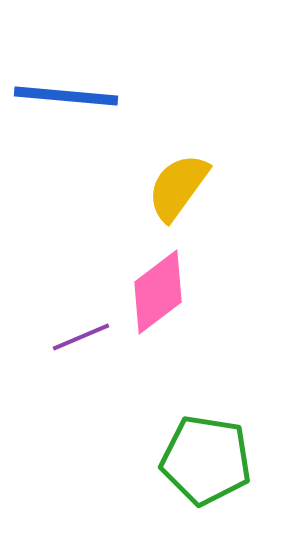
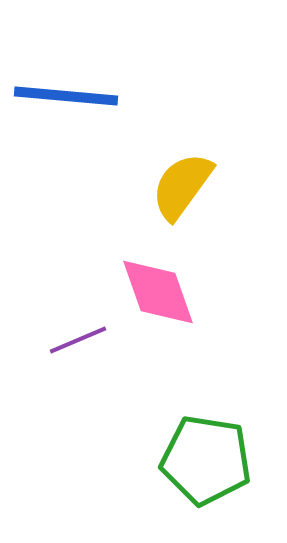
yellow semicircle: moved 4 px right, 1 px up
pink diamond: rotated 72 degrees counterclockwise
purple line: moved 3 px left, 3 px down
